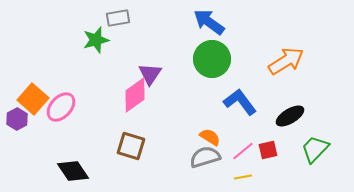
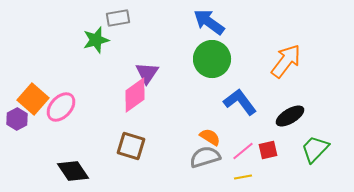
orange arrow: rotated 21 degrees counterclockwise
purple triangle: moved 3 px left, 1 px up
